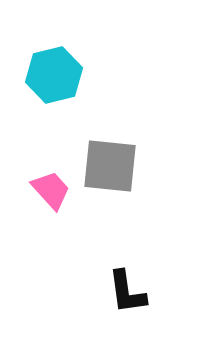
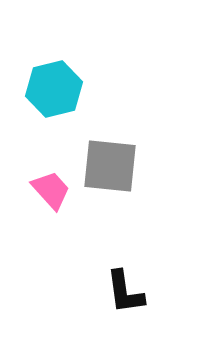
cyan hexagon: moved 14 px down
black L-shape: moved 2 px left
